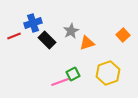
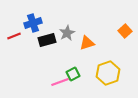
gray star: moved 4 px left, 2 px down
orange square: moved 2 px right, 4 px up
black rectangle: rotated 60 degrees counterclockwise
